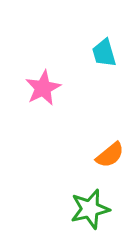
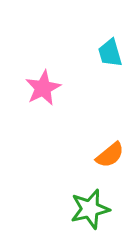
cyan trapezoid: moved 6 px right
